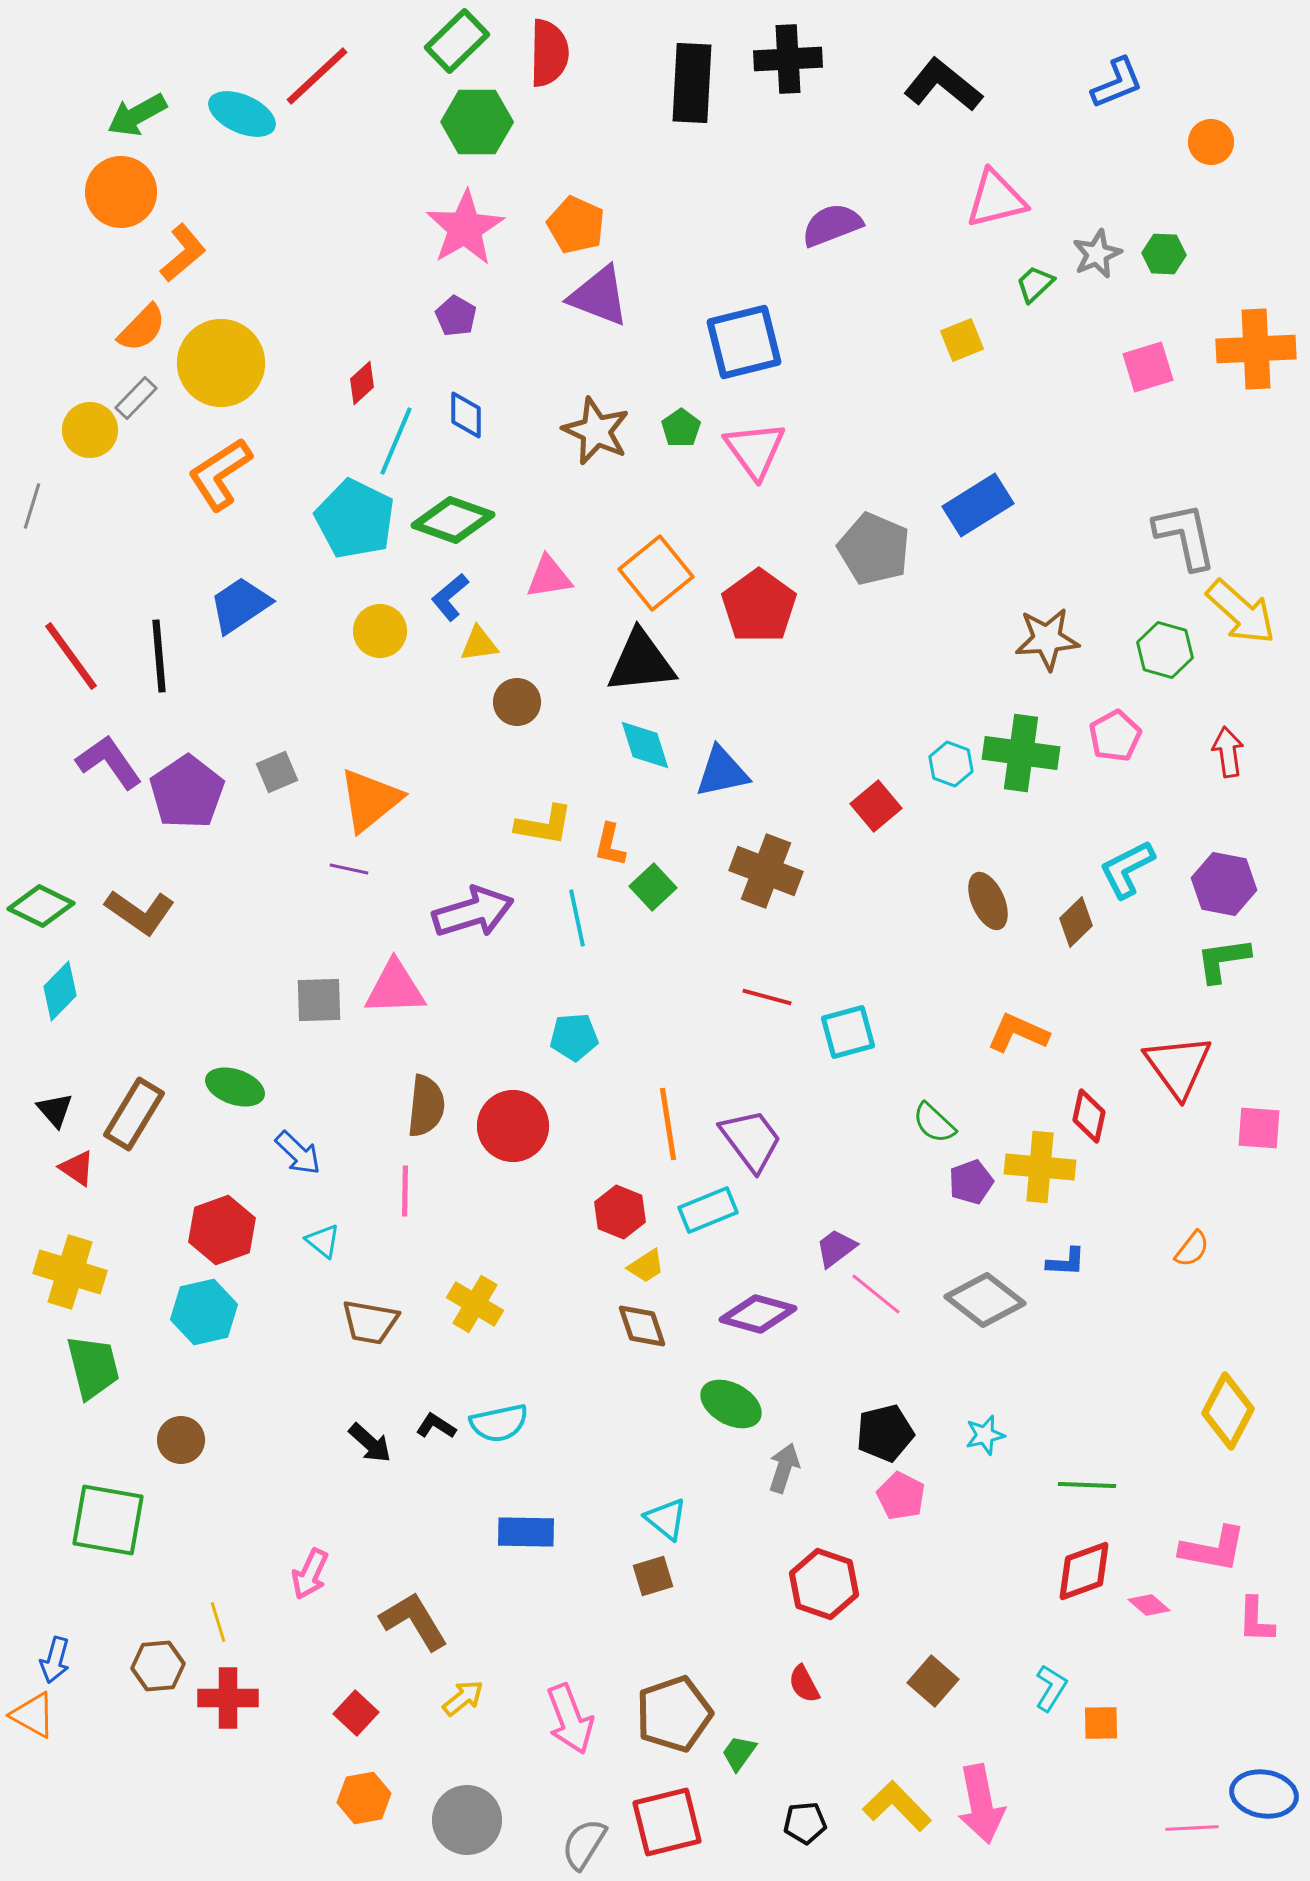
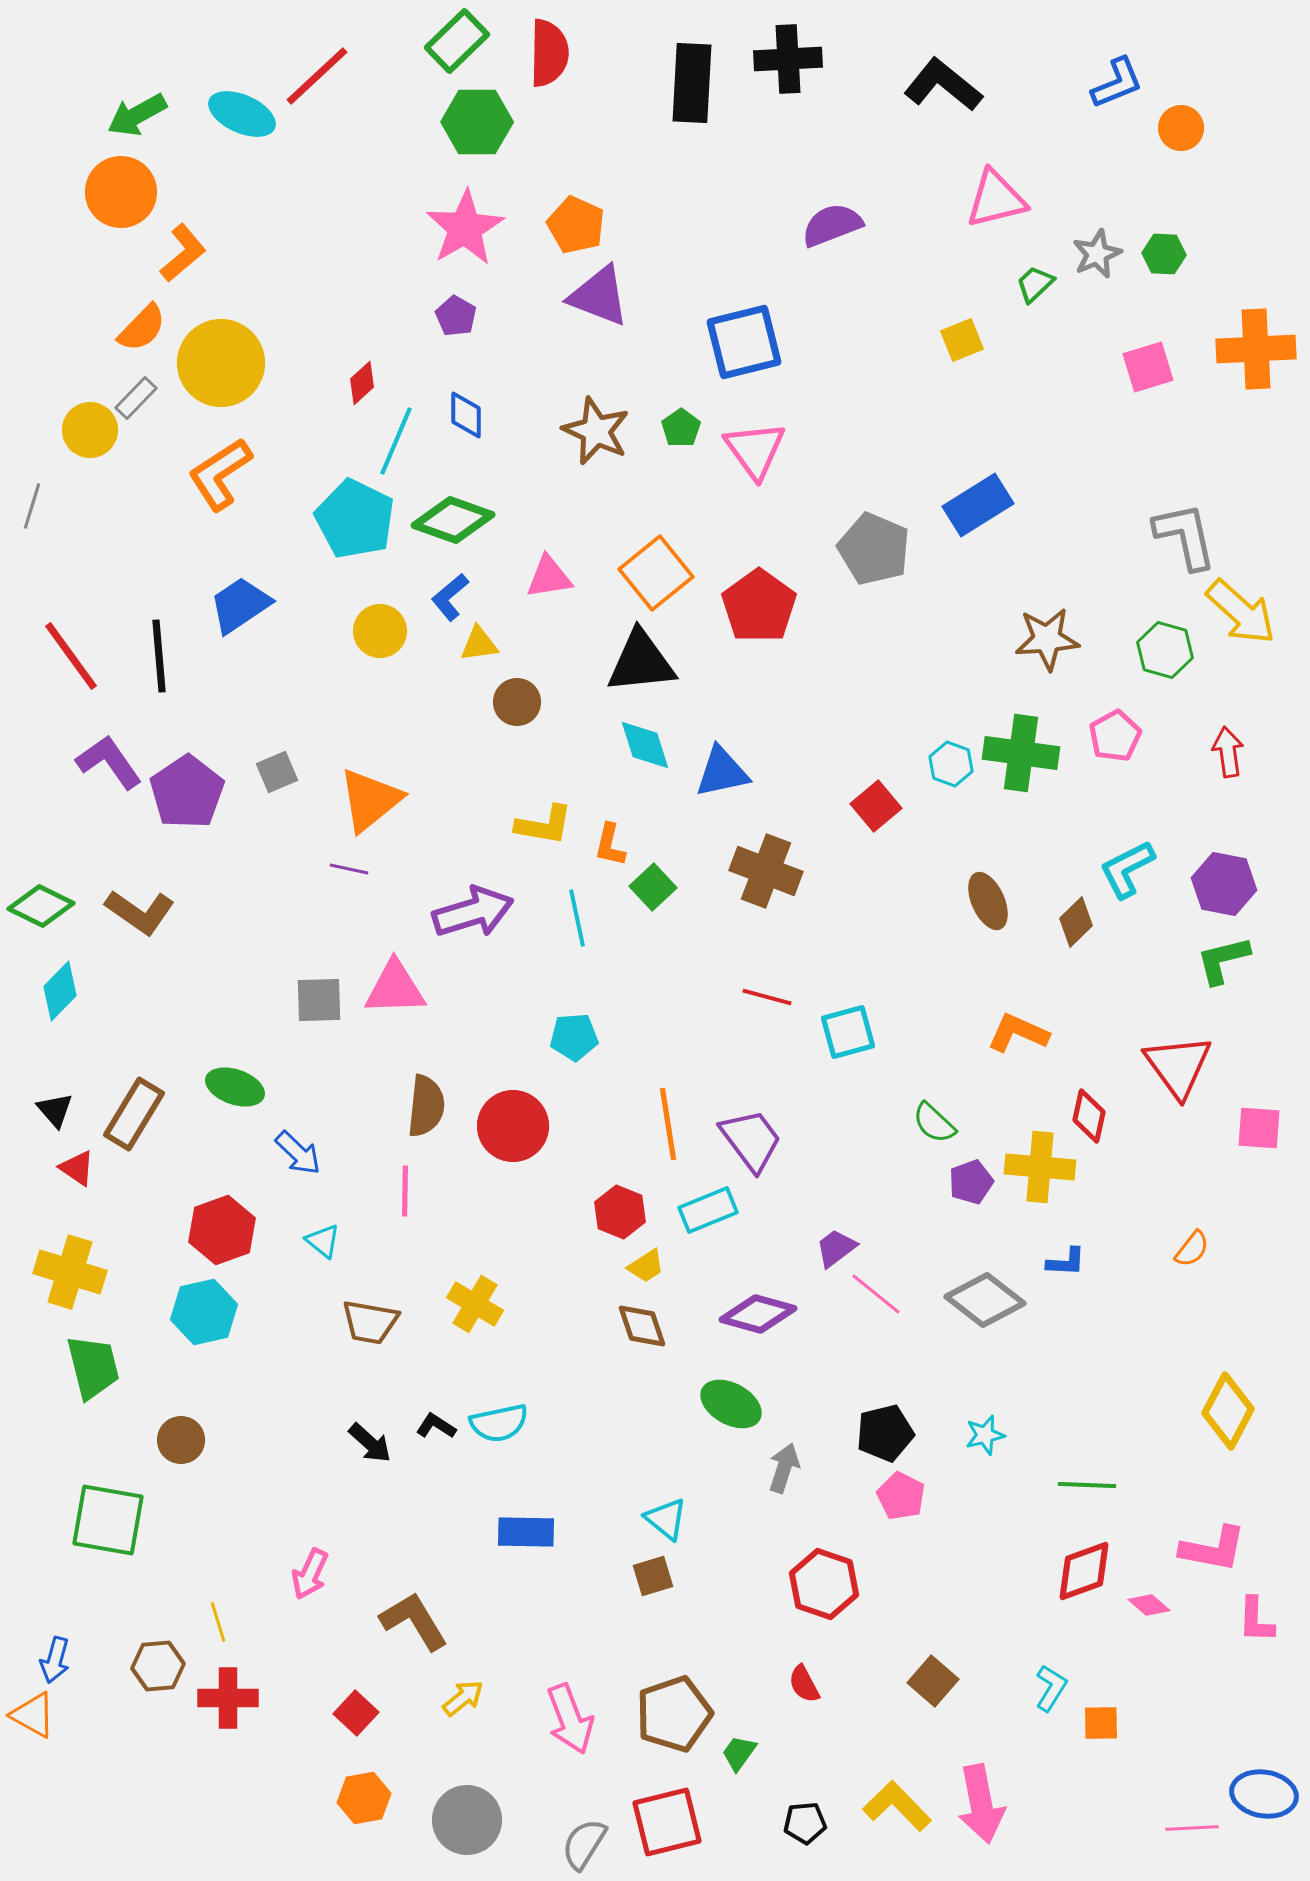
orange circle at (1211, 142): moved 30 px left, 14 px up
green L-shape at (1223, 960): rotated 6 degrees counterclockwise
